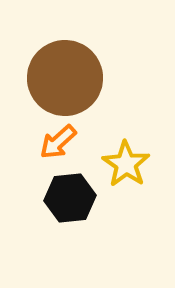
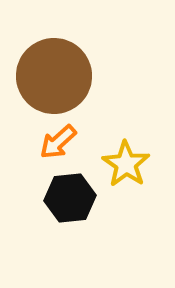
brown circle: moved 11 px left, 2 px up
